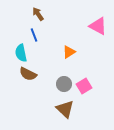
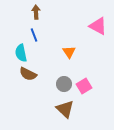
brown arrow: moved 2 px left, 2 px up; rotated 32 degrees clockwise
orange triangle: rotated 32 degrees counterclockwise
